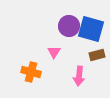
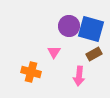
brown rectangle: moved 3 px left, 1 px up; rotated 14 degrees counterclockwise
